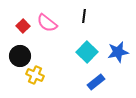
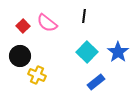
blue star: rotated 25 degrees counterclockwise
yellow cross: moved 2 px right
